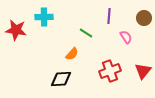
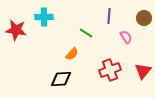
red cross: moved 1 px up
